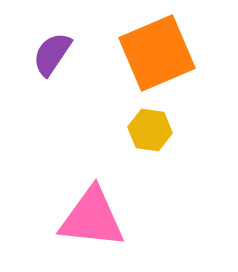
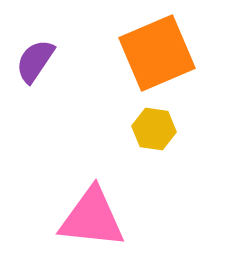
purple semicircle: moved 17 px left, 7 px down
yellow hexagon: moved 4 px right, 1 px up
